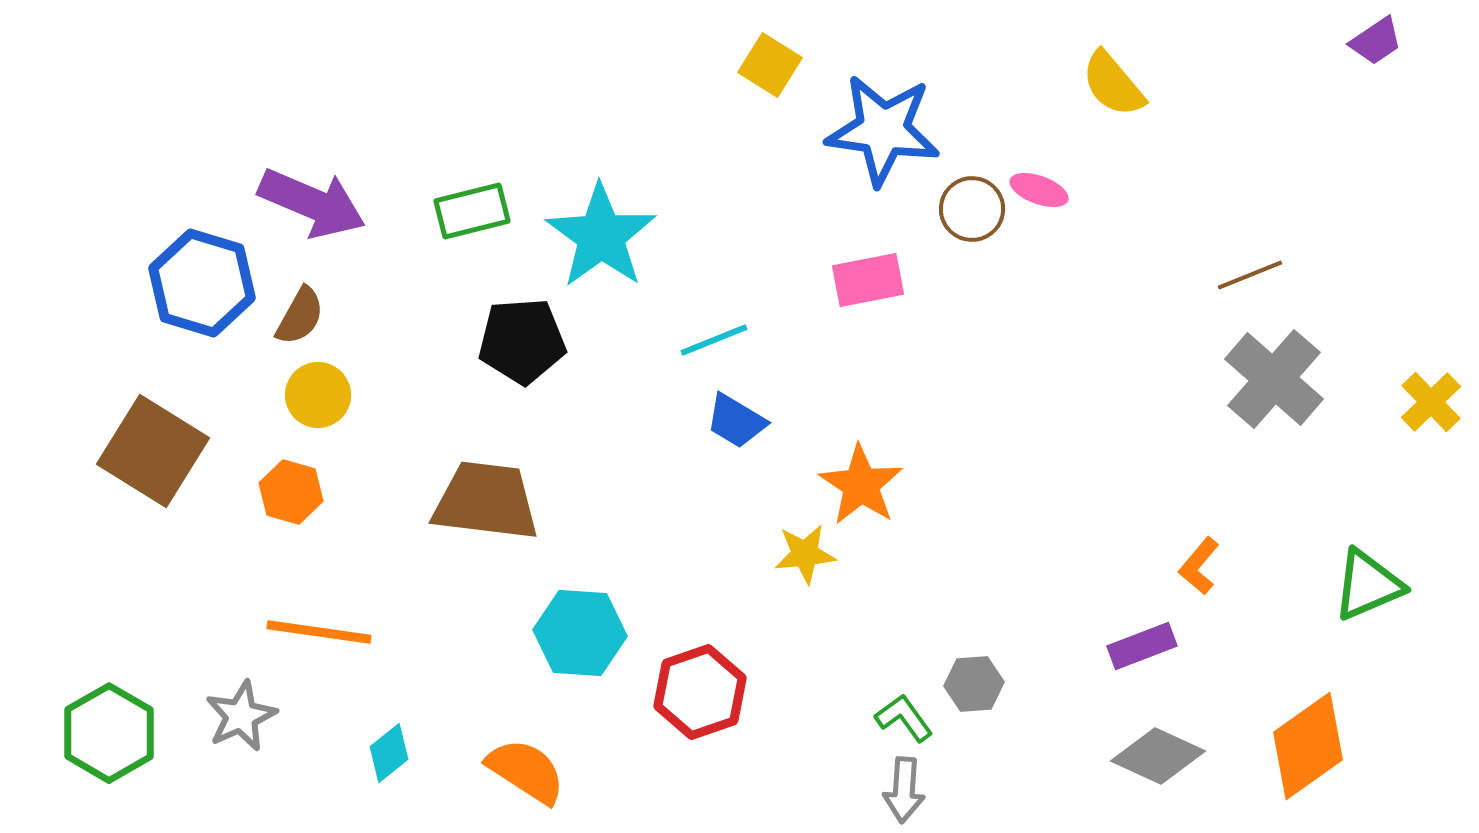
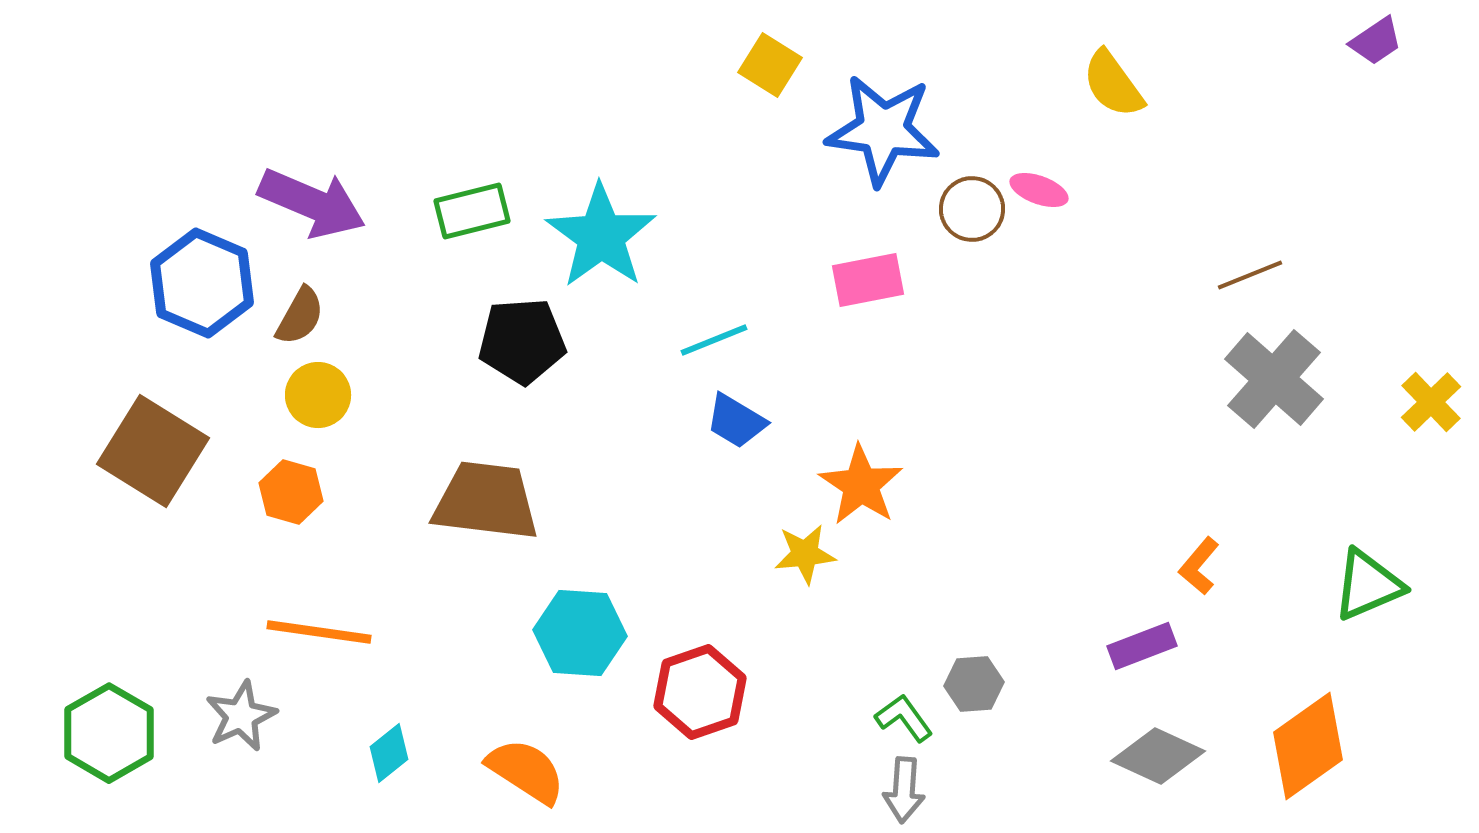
yellow semicircle: rotated 4 degrees clockwise
blue hexagon: rotated 6 degrees clockwise
